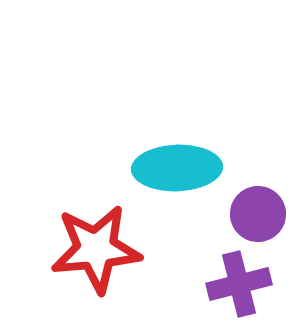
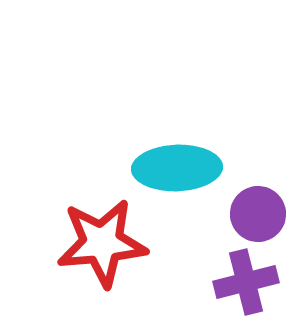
red star: moved 6 px right, 6 px up
purple cross: moved 7 px right, 2 px up
